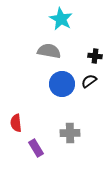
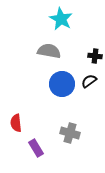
gray cross: rotated 18 degrees clockwise
